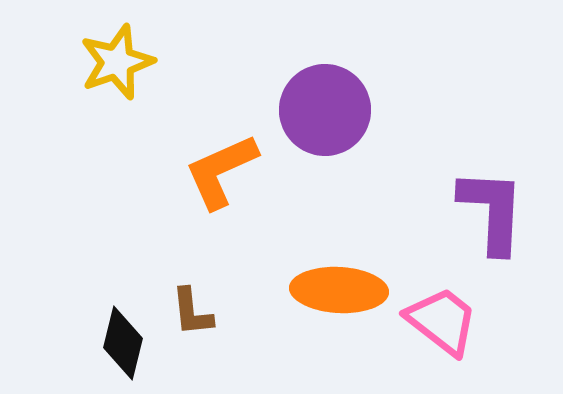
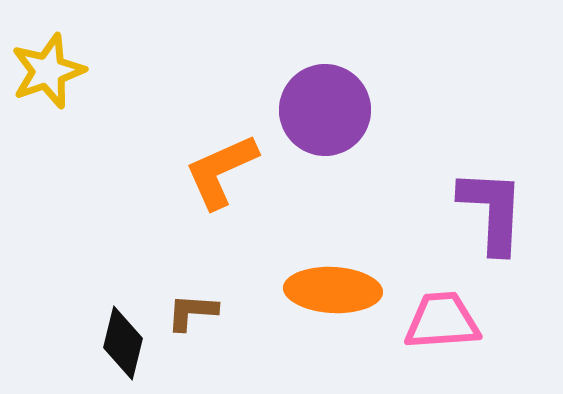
yellow star: moved 69 px left, 9 px down
orange ellipse: moved 6 px left
brown L-shape: rotated 100 degrees clockwise
pink trapezoid: rotated 42 degrees counterclockwise
